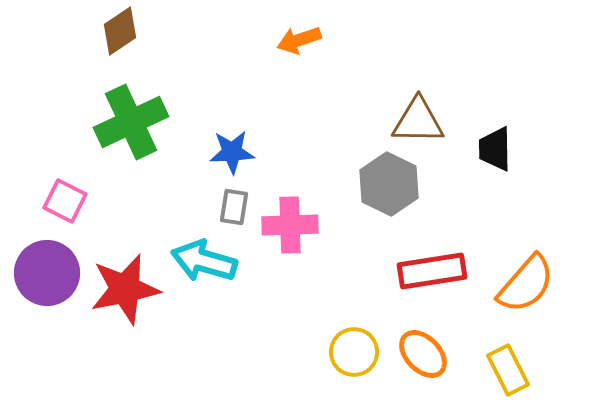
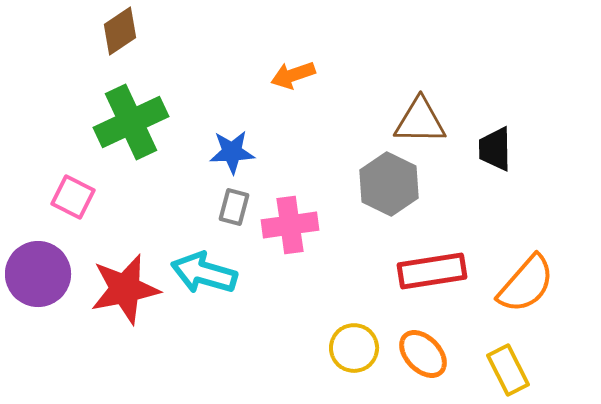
orange arrow: moved 6 px left, 35 px down
brown triangle: moved 2 px right
pink square: moved 8 px right, 4 px up
gray rectangle: rotated 6 degrees clockwise
pink cross: rotated 6 degrees counterclockwise
cyan arrow: moved 12 px down
purple circle: moved 9 px left, 1 px down
yellow circle: moved 4 px up
